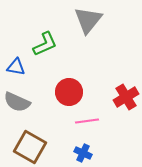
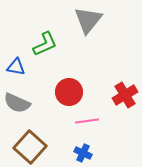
red cross: moved 1 px left, 2 px up
gray semicircle: moved 1 px down
brown square: rotated 12 degrees clockwise
